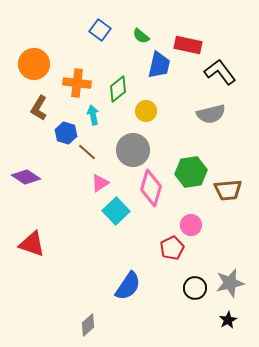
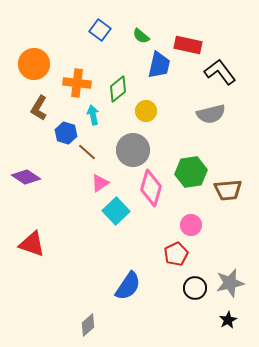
red pentagon: moved 4 px right, 6 px down
